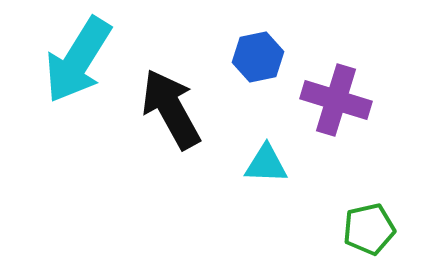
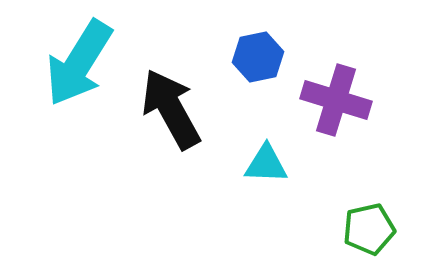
cyan arrow: moved 1 px right, 3 px down
